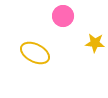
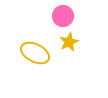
yellow star: moved 26 px left, 1 px up; rotated 30 degrees counterclockwise
